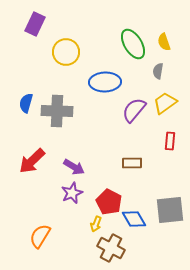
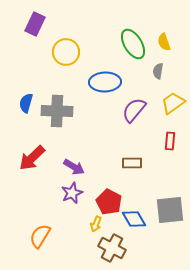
yellow trapezoid: moved 8 px right
red arrow: moved 3 px up
brown cross: moved 1 px right
